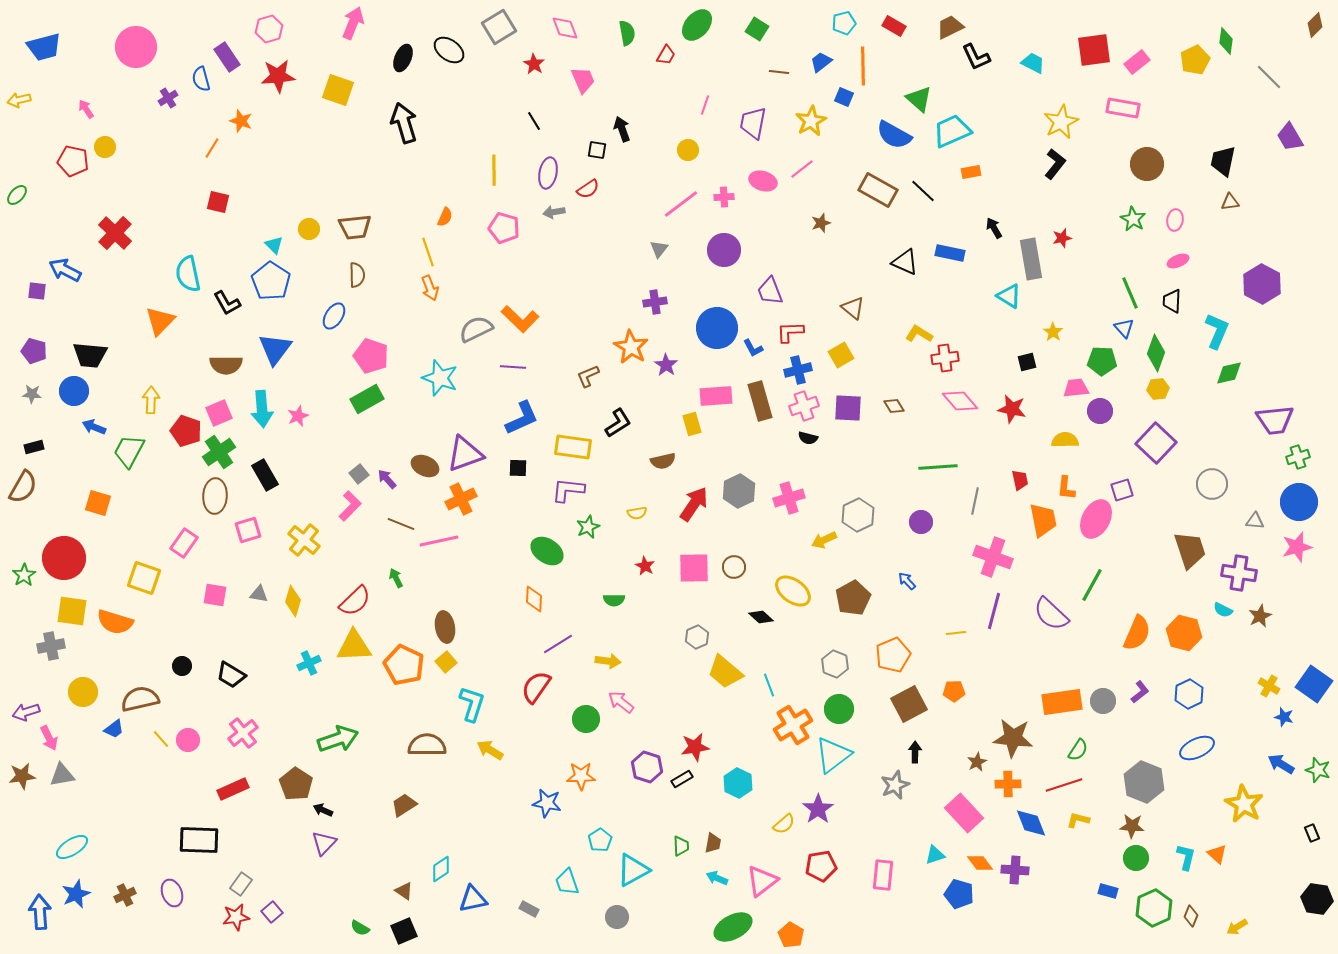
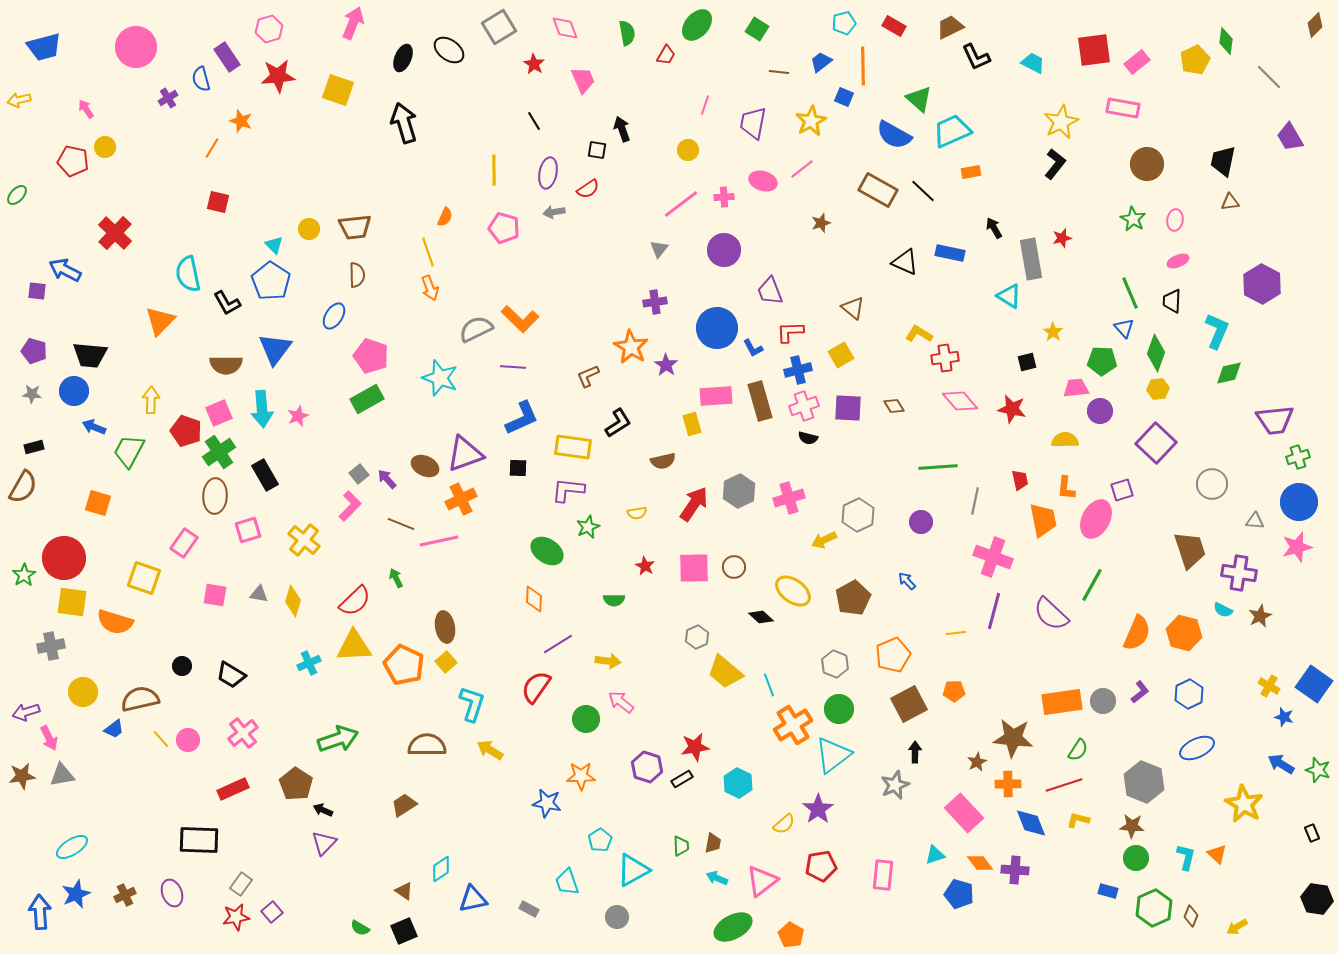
yellow square at (72, 611): moved 9 px up
